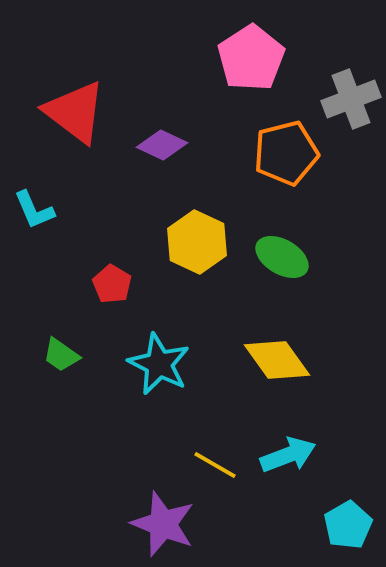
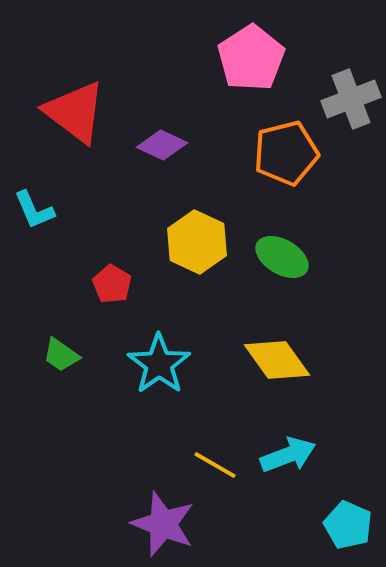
cyan star: rotated 10 degrees clockwise
cyan pentagon: rotated 18 degrees counterclockwise
